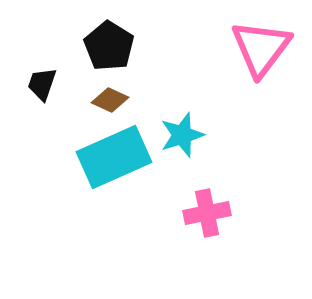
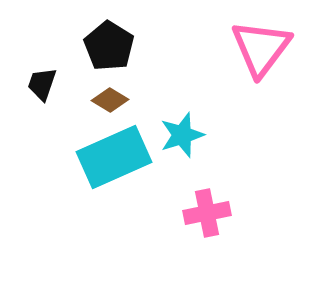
brown diamond: rotated 6 degrees clockwise
